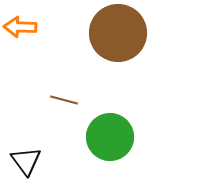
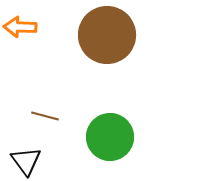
brown circle: moved 11 px left, 2 px down
brown line: moved 19 px left, 16 px down
